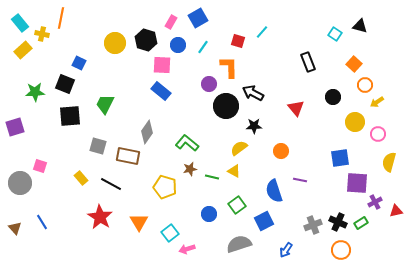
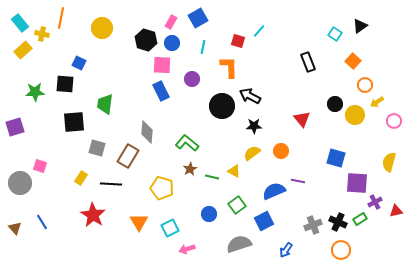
black triangle at (360, 26): rotated 49 degrees counterclockwise
cyan line at (262, 32): moved 3 px left, 1 px up
yellow circle at (115, 43): moved 13 px left, 15 px up
blue circle at (178, 45): moved 6 px left, 2 px up
cyan line at (203, 47): rotated 24 degrees counterclockwise
orange square at (354, 64): moved 1 px left, 3 px up
black square at (65, 84): rotated 18 degrees counterclockwise
purple circle at (209, 84): moved 17 px left, 5 px up
blue rectangle at (161, 91): rotated 24 degrees clockwise
black arrow at (253, 93): moved 3 px left, 3 px down
black circle at (333, 97): moved 2 px right, 7 px down
green trapezoid at (105, 104): rotated 20 degrees counterclockwise
black circle at (226, 106): moved 4 px left
red triangle at (296, 108): moved 6 px right, 11 px down
black square at (70, 116): moved 4 px right, 6 px down
yellow circle at (355, 122): moved 7 px up
gray diamond at (147, 132): rotated 30 degrees counterclockwise
pink circle at (378, 134): moved 16 px right, 13 px up
gray square at (98, 146): moved 1 px left, 2 px down
yellow semicircle at (239, 148): moved 13 px right, 5 px down
brown rectangle at (128, 156): rotated 70 degrees counterclockwise
blue square at (340, 158): moved 4 px left; rotated 24 degrees clockwise
brown star at (190, 169): rotated 16 degrees counterclockwise
yellow rectangle at (81, 178): rotated 72 degrees clockwise
purple line at (300, 180): moved 2 px left, 1 px down
black line at (111, 184): rotated 25 degrees counterclockwise
yellow pentagon at (165, 187): moved 3 px left, 1 px down
blue semicircle at (274, 191): rotated 85 degrees clockwise
red star at (100, 217): moved 7 px left, 2 px up
green rectangle at (361, 223): moved 1 px left, 4 px up
cyan square at (170, 233): moved 5 px up; rotated 12 degrees clockwise
